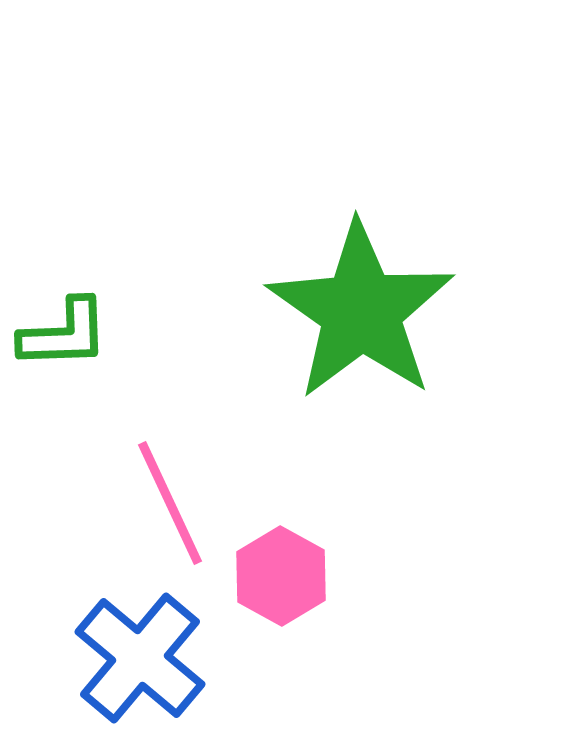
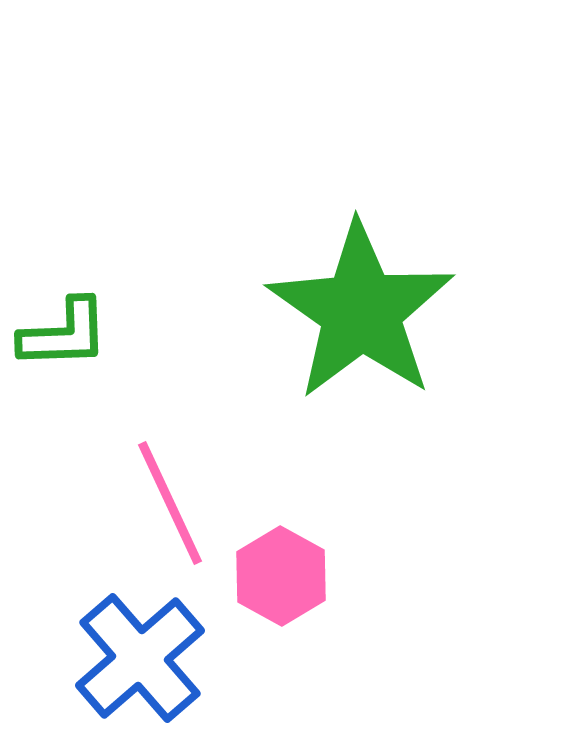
blue cross: rotated 9 degrees clockwise
